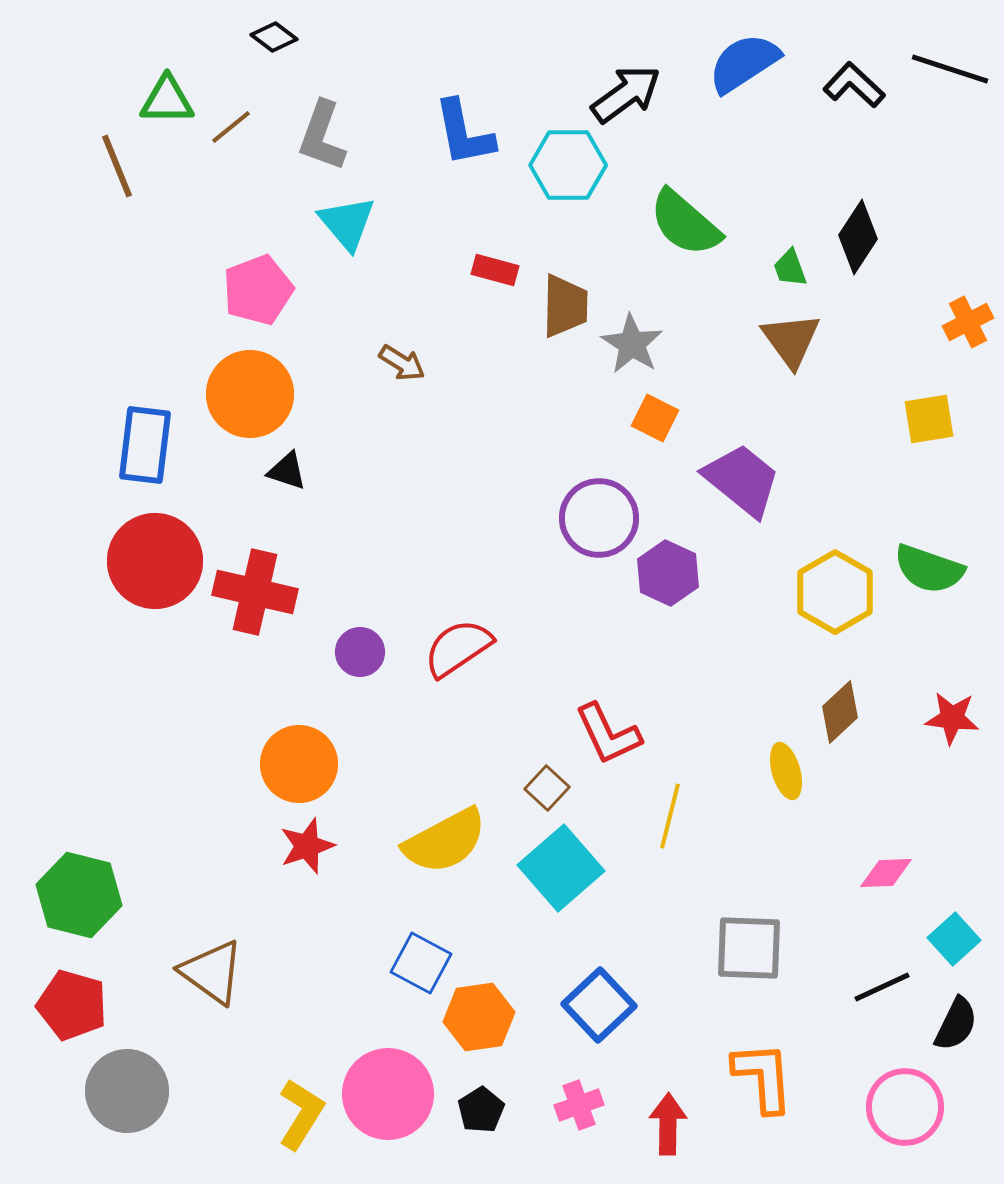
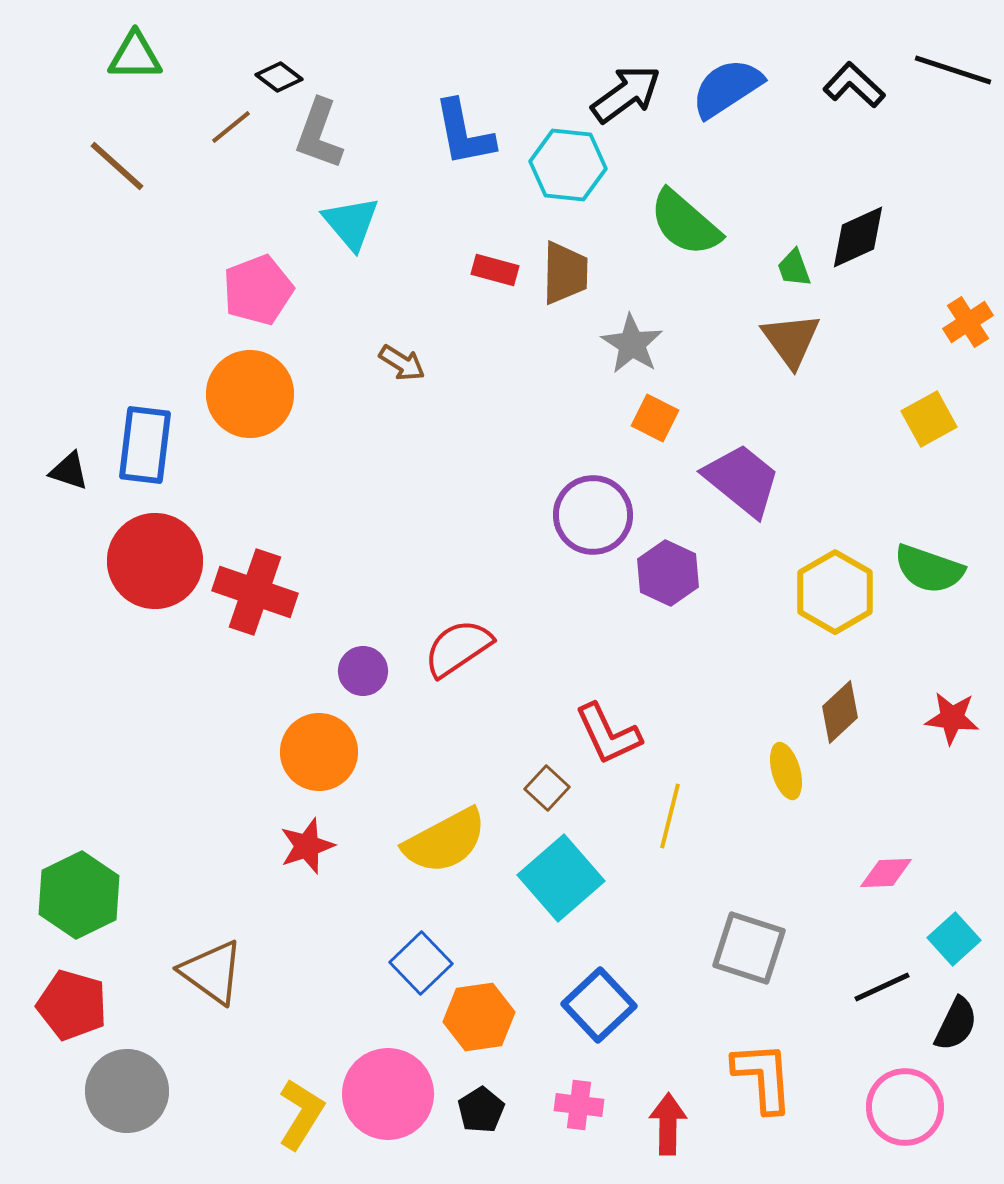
black diamond at (274, 37): moved 5 px right, 40 px down
blue semicircle at (744, 63): moved 17 px left, 25 px down
black line at (950, 69): moved 3 px right, 1 px down
green triangle at (167, 100): moved 32 px left, 44 px up
gray L-shape at (322, 136): moved 3 px left, 2 px up
cyan hexagon at (568, 165): rotated 6 degrees clockwise
brown line at (117, 166): rotated 26 degrees counterclockwise
cyan triangle at (347, 223): moved 4 px right
black diamond at (858, 237): rotated 32 degrees clockwise
green trapezoid at (790, 268): moved 4 px right
brown trapezoid at (565, 306): moved 33 px up
orange cross at (968, 322): rotated 6 degrees counterclockwise
yellow square at (929, 419): rotated 20 degrees counterclockwise
black triangle at (287, 471): moved 218 px left
purple circle at (599, 518): moved 6 px left, 3 px up
red cross at (255, 592): rotated 6 degrees clockwise
purple circle at (360, 652): moved 3 px right, 19 px down
orange circle at (299, 764): moved 20 px right, 12 px up
cyan square at (561, 868): moved 10 px down
green hexagon at (79, 895): rotated 20 degrees clockwise
gray square at (749, 948): rotated 16 degrees clockwise
blue square at (421, 963): rotated 18 degrees clockwise
pink cross at (579, 1105): rotated 27 degrees clockwise
